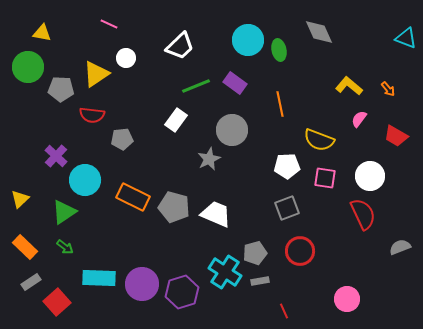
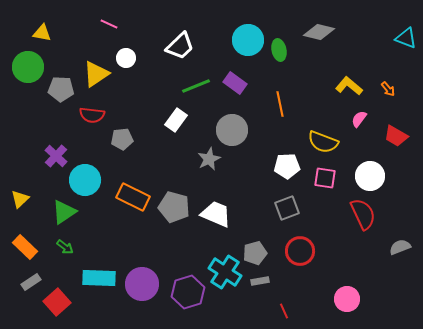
gray diamond at (319, 32): rotated 52 degrees counterclockwise
yellow semicircle at (319, 140): moved 4 px right, 2 px down
purple hexagon at (182, 292): moved 6 px right
